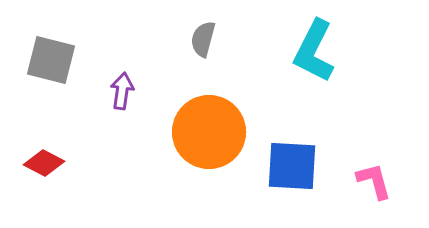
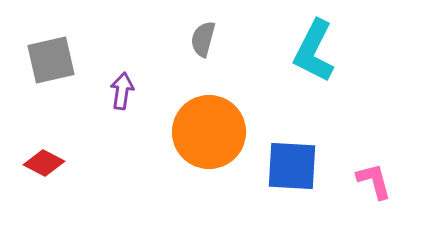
gray square: rotated 27 degrees counterclockwise
